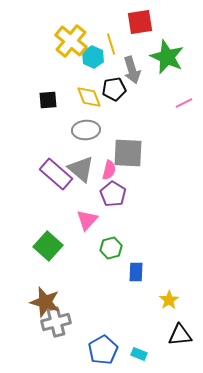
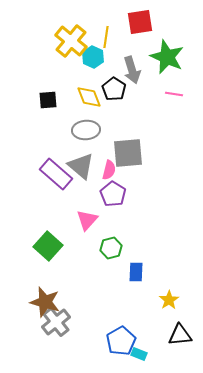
yellow line: moved 5 px left, 7 px up; rotated 25 degrees clockwise
black pentagon: rotated 30 degrees counterclockwise
pink line: moved 10 px left, 9 px up; rotated 36 degrees clockwise
gray square: rotated 8 degrees counterclockwise
gray triangle: moved 3 px up
gray cross: rotated 24 degrees counterclockwise
blue pentagon: moved 18 px right, 9 px up
